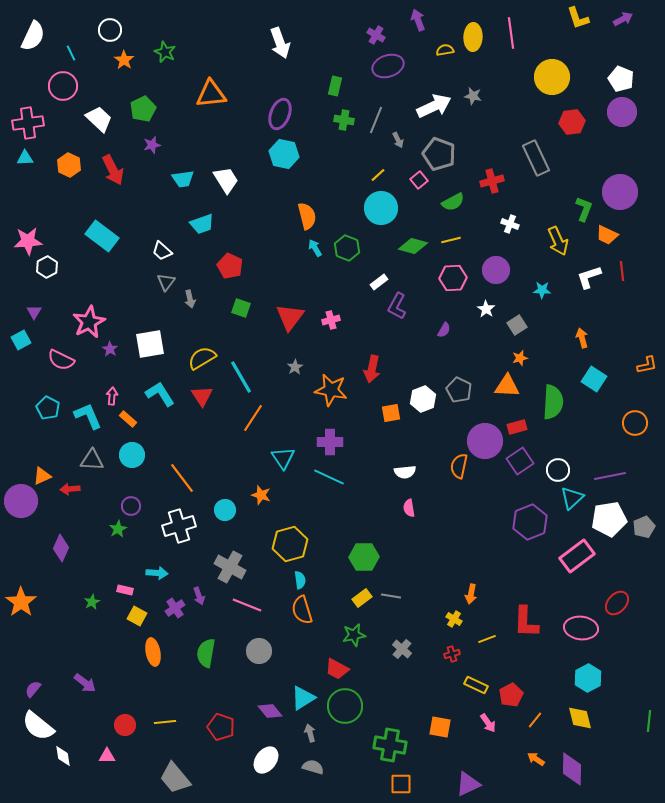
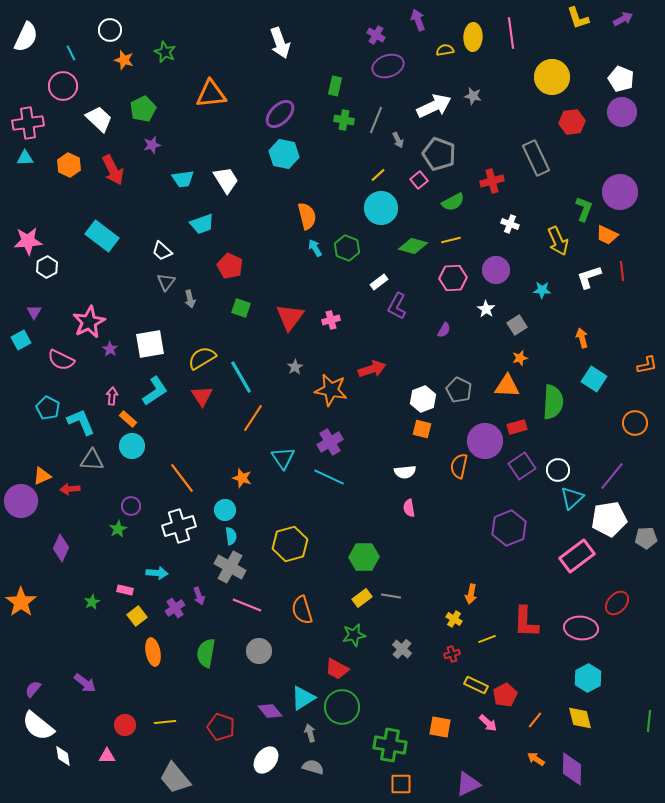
white semicircle at (33, 36): moved 7 px left, 1 px down
orange star at (124, 60): rotated 18 degrees counterclockwise
purple ellipse at (280, 114): rotated 24 degrees clockwise
red arrow at (372, 369): rotated 120 degrees counterclockwise
cyan L-shape at (160, 394): moved 5 px left, 3 px up; rotated 88 degrees clockwise
orange square at (391, 413): moved 31 px right, 16 px down; rotated 24 degrees clockwise
cyan L-shape at (88, 416): moved 7 px left, 6 px down
purple cross at (330, 442): rotated 30 degrees counterclockwise
cyan circle at (132, 455): moved 9 px up
purple square at (520, 461): moved 2 px right, 5 px down
purple line at (610, 476): moved 2 px right; rotated 40 degrees counterclockwise
orange star at (261, 495): moved 19 px left, 17 px up
purple hexagon at (530, 522): moved 21 px left, 6 px down
gray pentagon at (644, 527): moved 2 px right, 11 px down; rotated 20 degrees clockwise
cyan semicircle at (300, 580): moved 69 px left, 44 px up
yellow square at (137, 616): rotated 24 degrees clockwise
red pentagon at (511, 695): moved 6 px left
green circle at (345, 706): moved 3 px left, 1 px down
pink arrow at (488, 723): rotated 12 degrees counterclockwise
